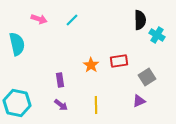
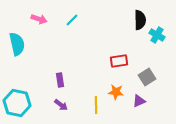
orange star: moved 25 px right, 27 px down; rotated 28 degrees counterclockwise
